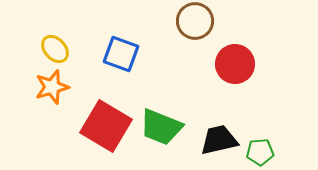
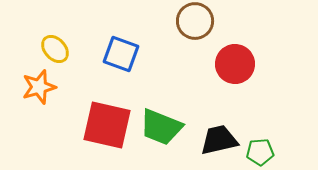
orange star: moved 13 px left
red square: moved 1 px right, 1 px up; rotated 18 degrees counterclockwise
